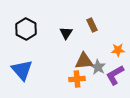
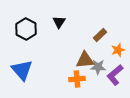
brown rectangle: moved 8 px right, 10 px down; rotated 72 degrees clockwise
black triangle: moved 7 px left, 11 px up
orange star: rotated 16 degrees counterclockwise
brown triangle: moved 1 px right, 1 px up
gray star: rotated 28 degrees counterclockwise
purple L-shape: rotated 10 degrees counterclockwise
